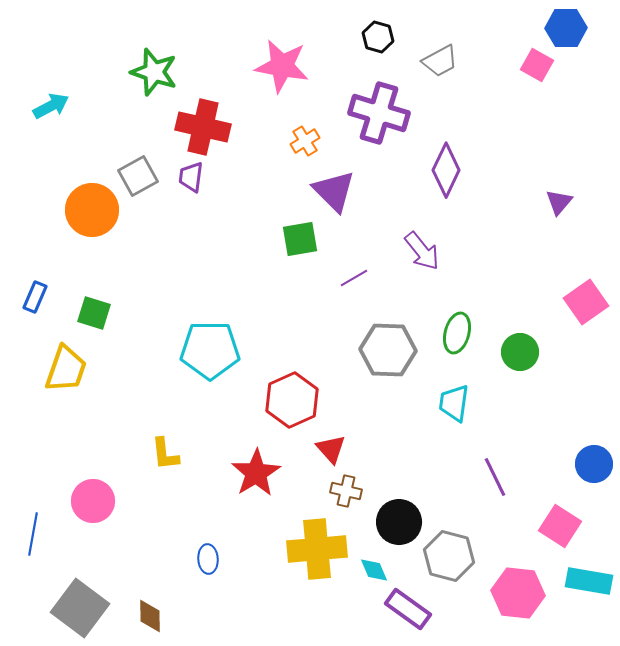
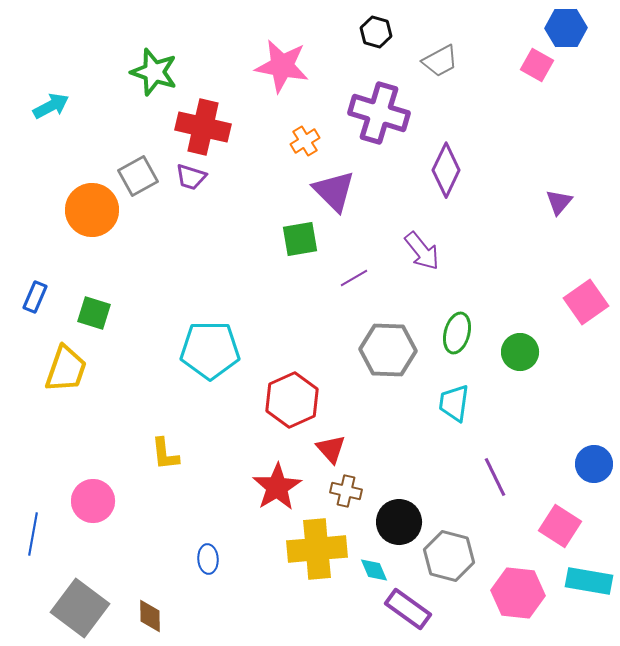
black hexagon at (378, 37): moved 2 px left, 5 px up
purple trapezoid at (191, 177): rotated 80 degrees counterclockwise
red star at (256, 473): moved 21 px right, 14 px down
